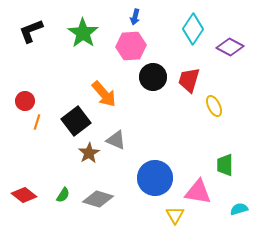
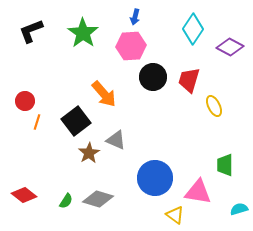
green semicircle: moved 3 px right, 6 px down
yellow triangle: rotated 24 degrees counterclockwise
